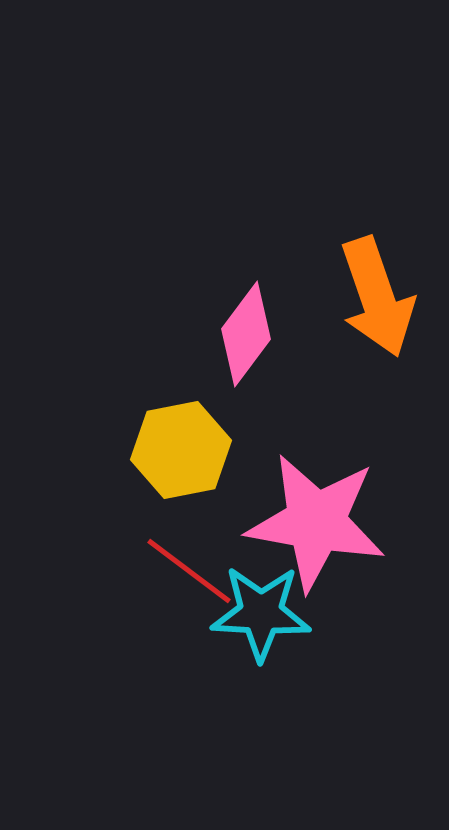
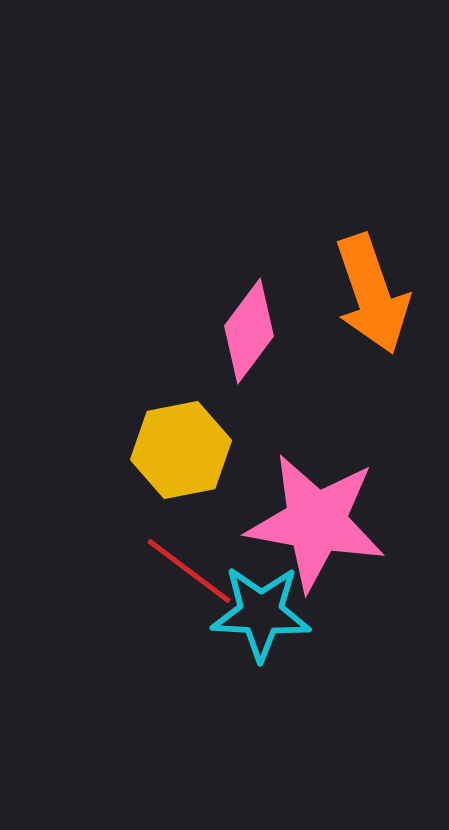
orange arrow: moved 5 px left, 3 px up
pink diamond: moved 3 px right, 3 px up
